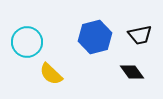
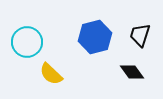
black trapezoid: rotated 120 degrees clockwise
